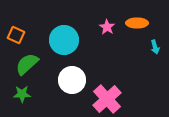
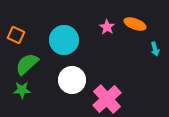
orange ellipse: moved 2 px left, 1 px down; rotated 20 degrees clockwise
cyan arrow: moved 2 px down
green star: moved 4 px up
